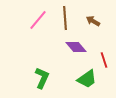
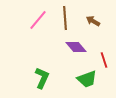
green trapezoid: rotated 15 degrees clockwise
